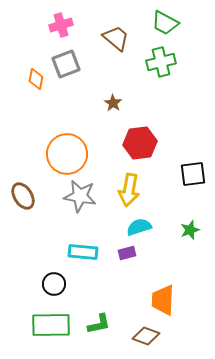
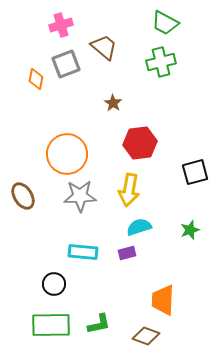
brown trapezoid: moved 12 px left, 9 px down
black square: moved 2 px right, 2 px up; rotated 8 degrees counterclockwise
gray star: rotated 12 degrees counterclockwise
